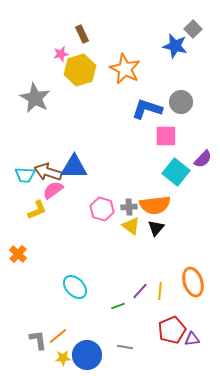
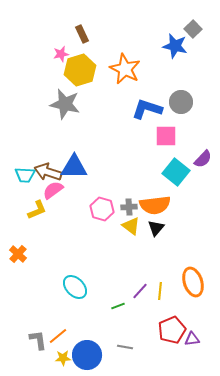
gray star: moved 30 px right, 6 px down; rotated 16 degrees counterclockwise
